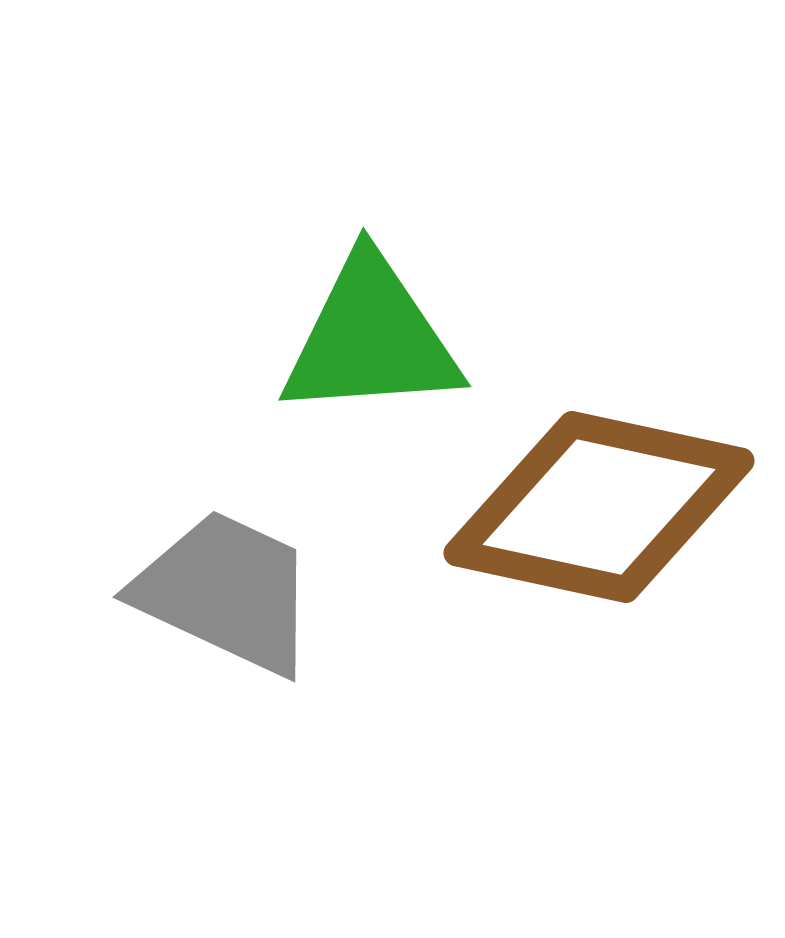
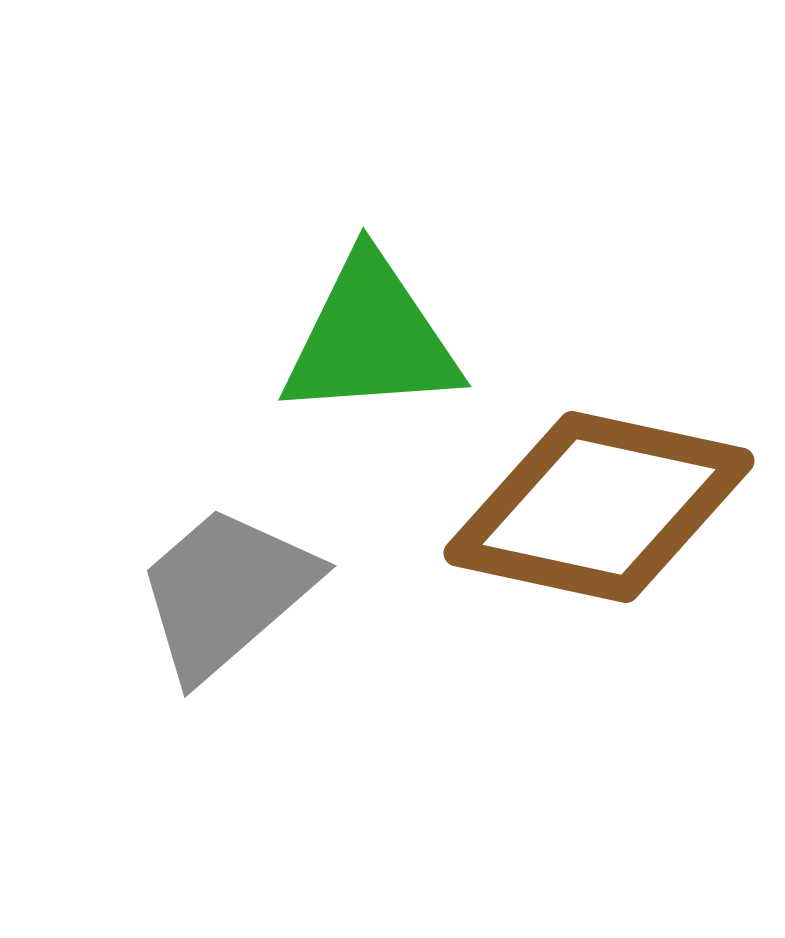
gray trapezoid: rotated 66 degrees counterclockwise
